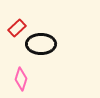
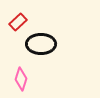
red rectangle: moved 1 px right, 6 px up
